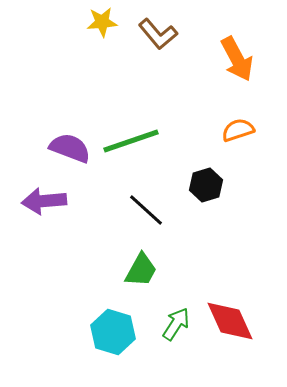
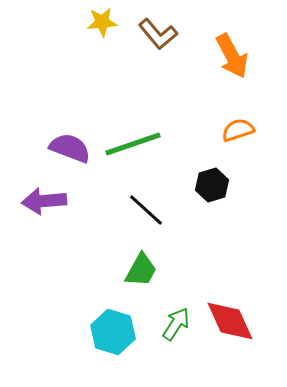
orange arrow: moved 5 px left, 3 px up
green line: moved 2 px right, 3 px down
black hexagon: moved 6 px right
